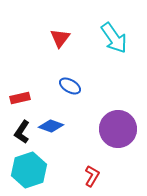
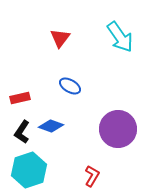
cyan arrow: moved 6 px right, 1 px up
